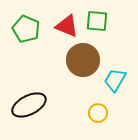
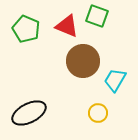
green square: moved 5 px up; rotated 15 degrees clockwise
brown circle: moved 1 px down
black ellipse: moved 8 px down
